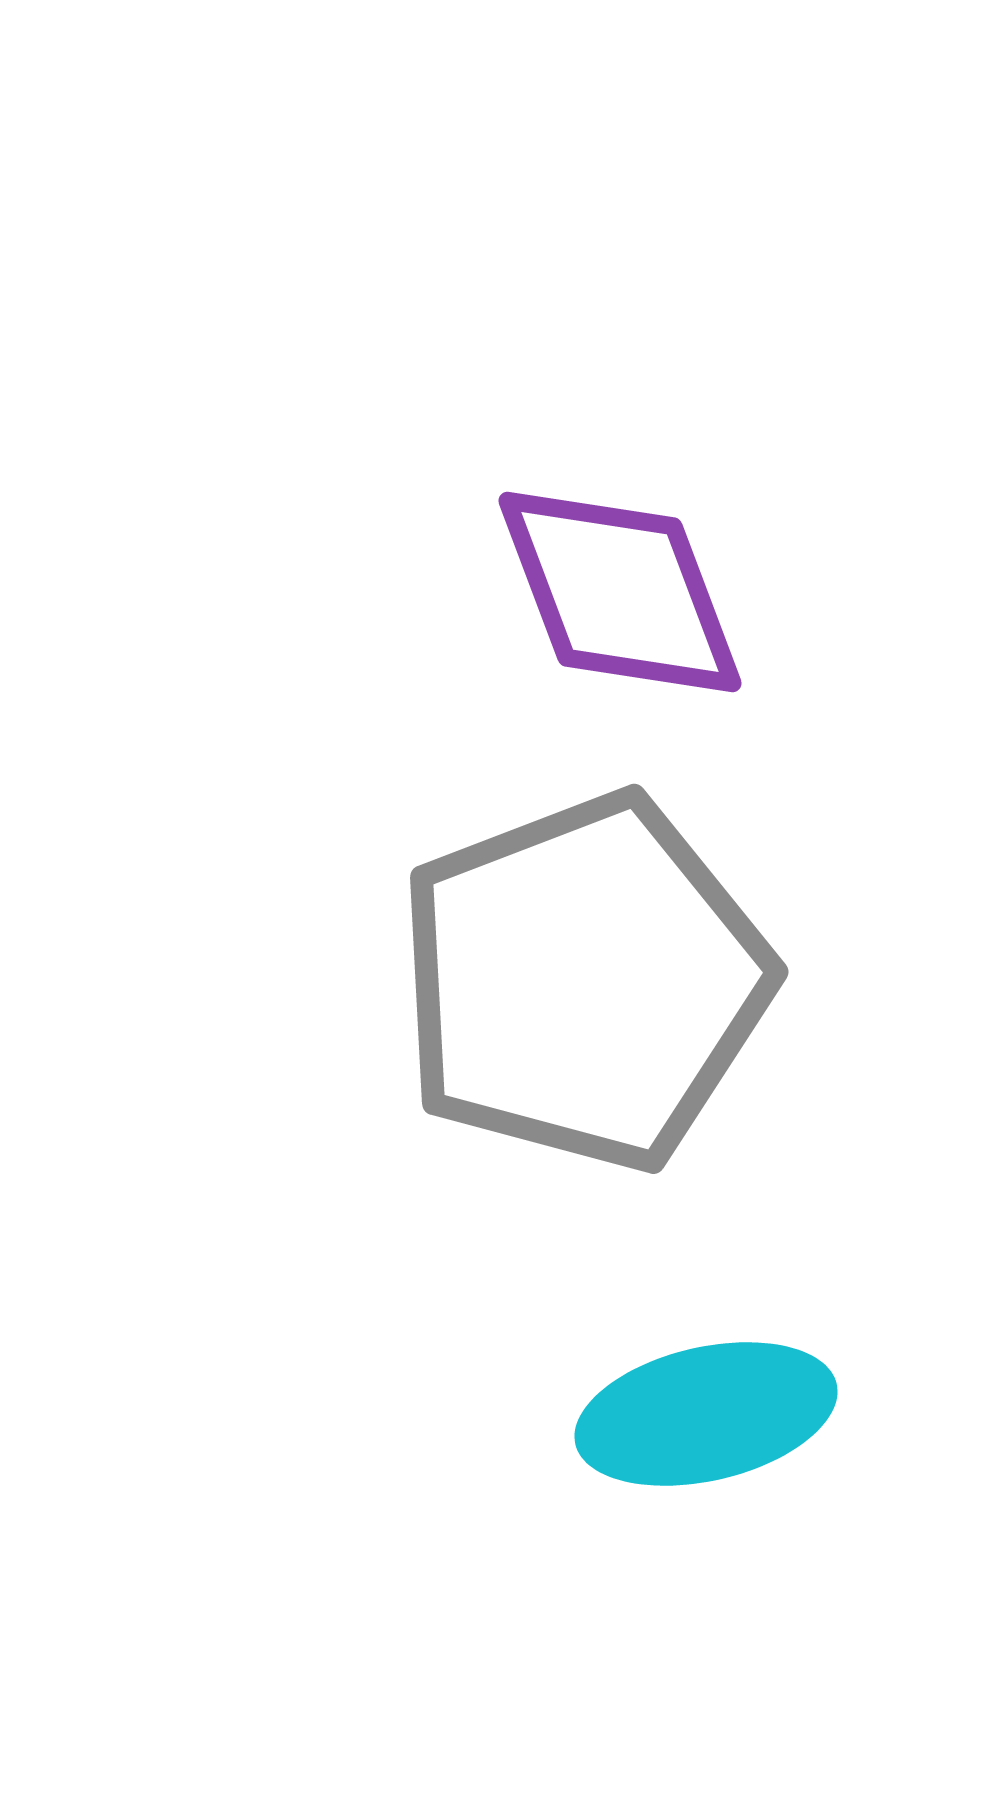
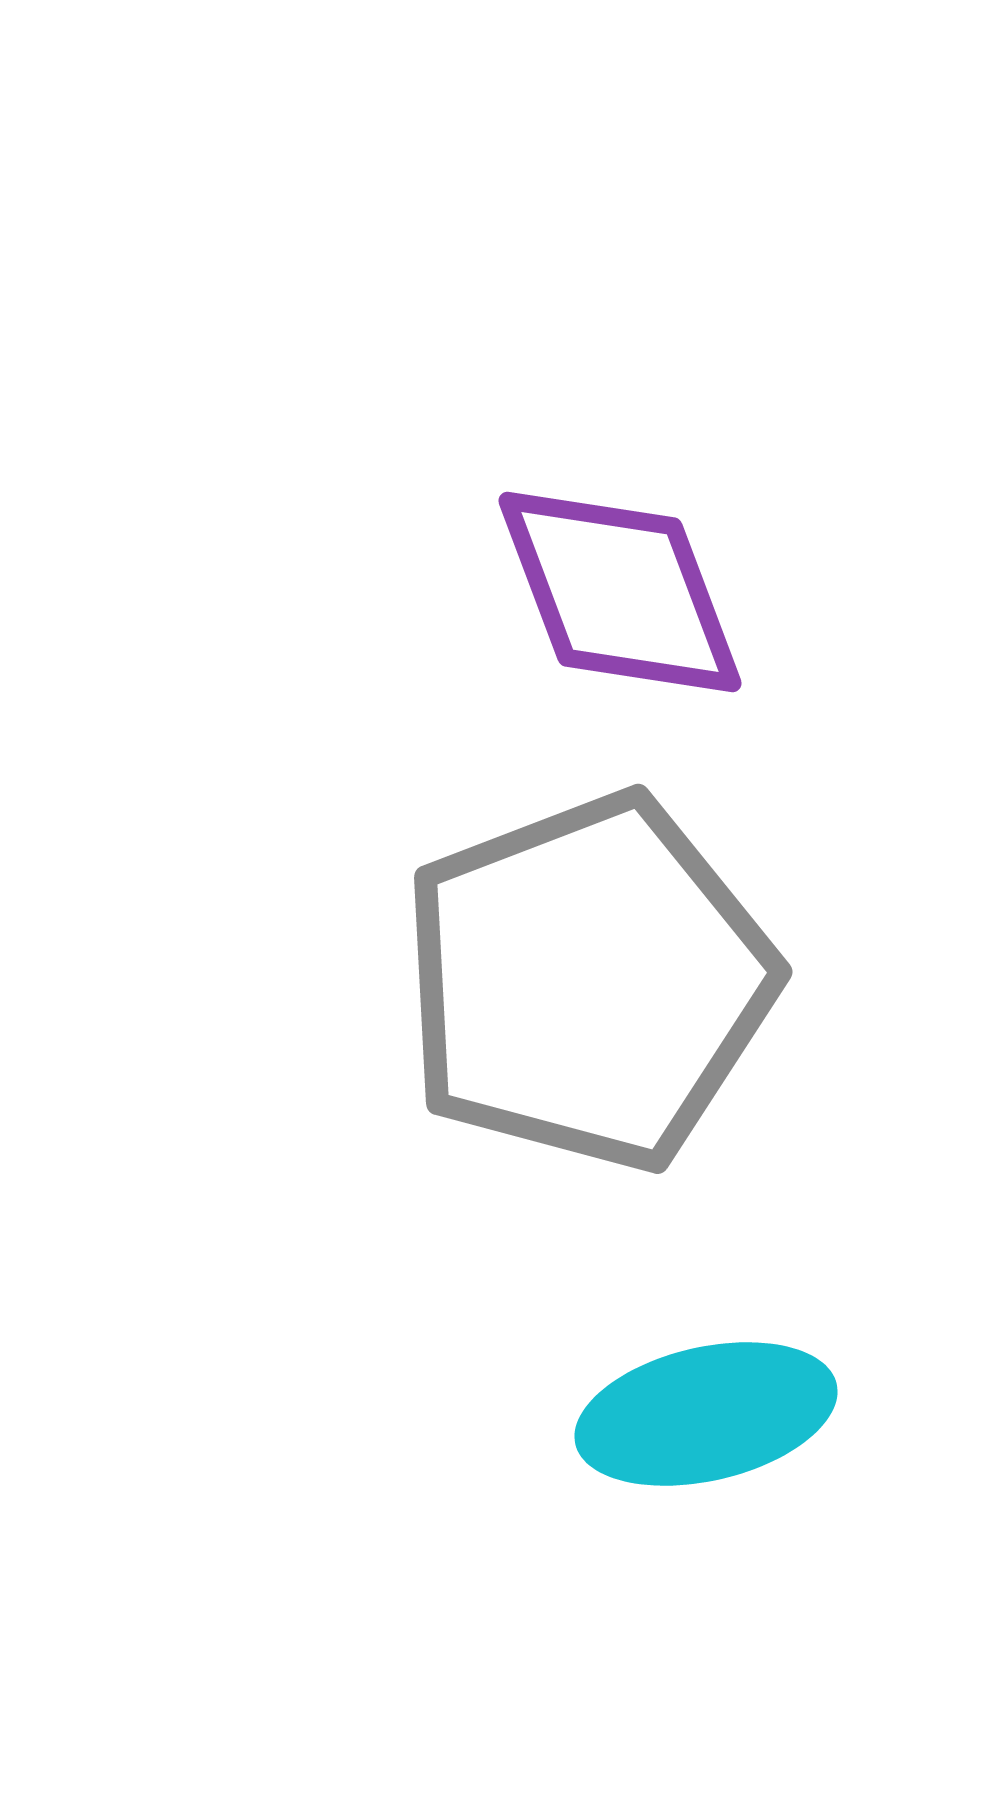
gray pentagon: moved 4 px right
